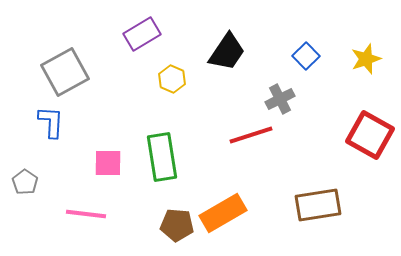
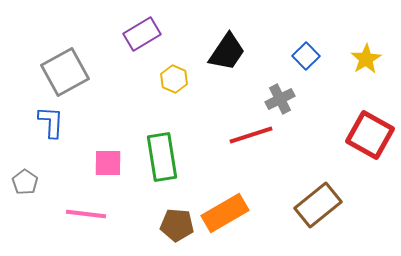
yellow star: rotated 12 degrees counterclockwise
yellow hexagon: moved 2 px right
brown rectangle: rotated 30 degrees counterclockwise
orange rectangle: moved 2 px right
